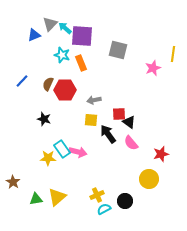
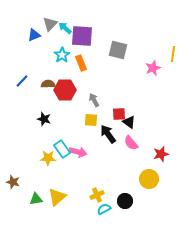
cyan star: rotated 21 degrees clockwise
brown semicircle: rotated 64 degrees clockwise
gray arrow: rotated 72 degrees clockwise
brown star: rotated 16 degrees counterclockwise
